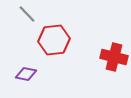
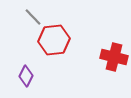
gray line: moved 6 px right, 3 px down
purple diamond: moved 2 px down; rotated 75 degrees counterclockwise
